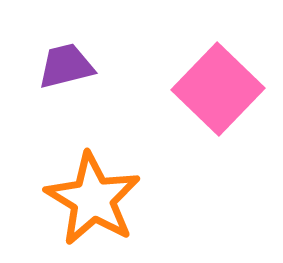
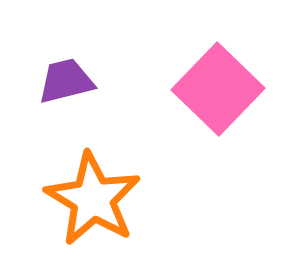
purple trapezoid: moved 15 px down
